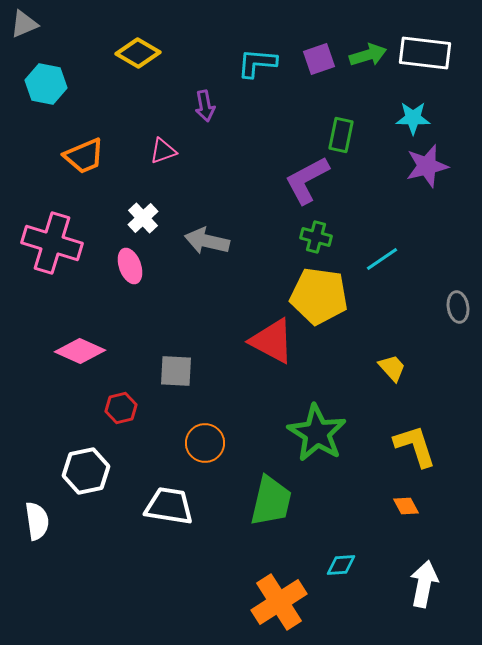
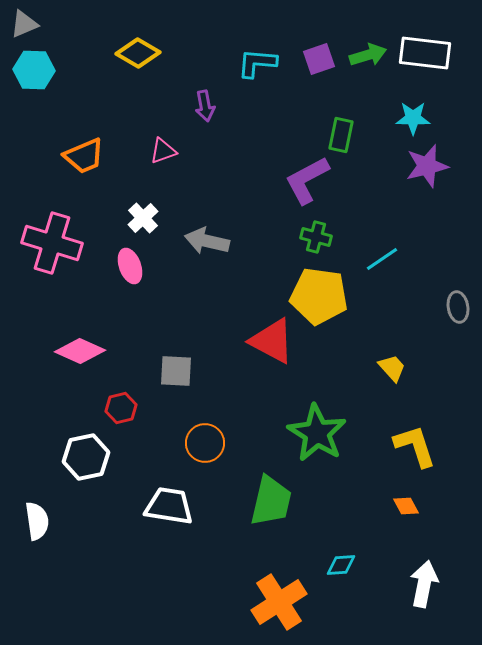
cyan hexagon: moved 12 px left, 14 px up; rotated 9 degrees counterclockwise
white hexagon: moved 14 px up
